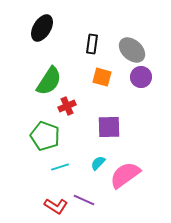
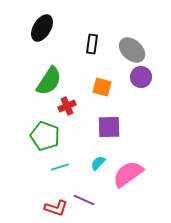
orange square: moved 10 px down
pink semicircle: moved 3 px right, 1 px up
red L-shape: moved 2 px down; rotated 15 degrees counterclockwise
